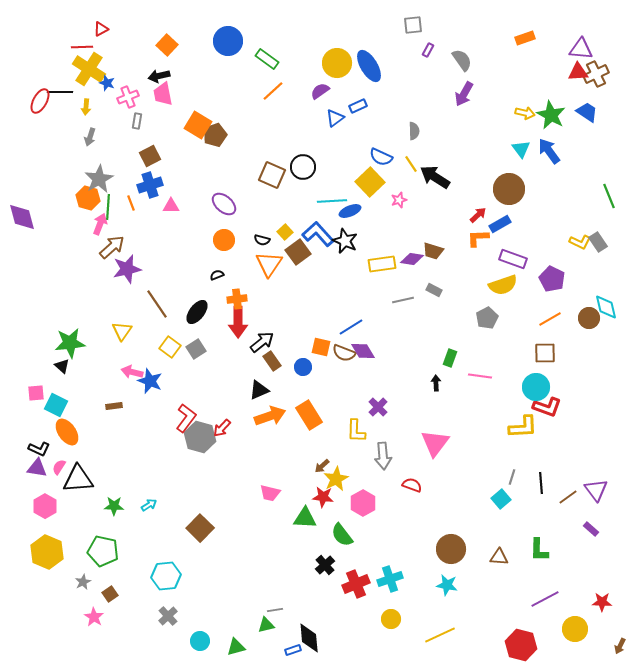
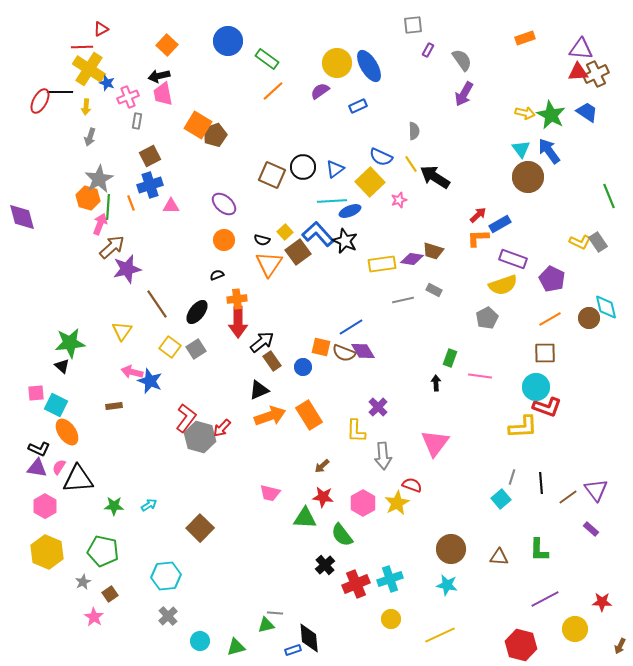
blue triangle at (335, 118): moved 51 px down
brown circle at (509, 189): moved 19 px right, 12 px up
yellow star at (336, 479): moved 61 px right, 24 px down
gray line at (275, 610): moved 3 px down; rotated 14 degrees clockwise
